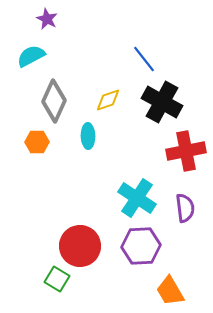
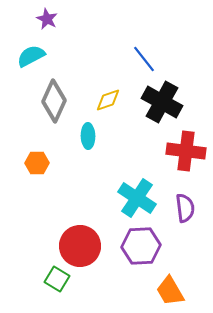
orange hexagon: moved 21 px down
red cross: rotated 18 degrees clockwise
